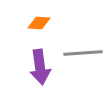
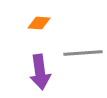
purple arrow: moved 5 px down
